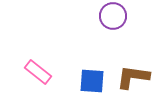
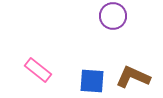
pink rectangle: moved 2 px up
brown L-shape: rotated 16 degrees clockwise
